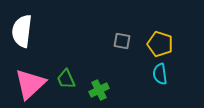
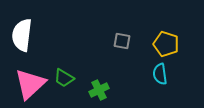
white semicircle: moved 4 px down
yellow pentagon: moved 6 px right
green trapezoid: moved 2 px left, 1 px up; rotated 35 degrees counterclockwise
